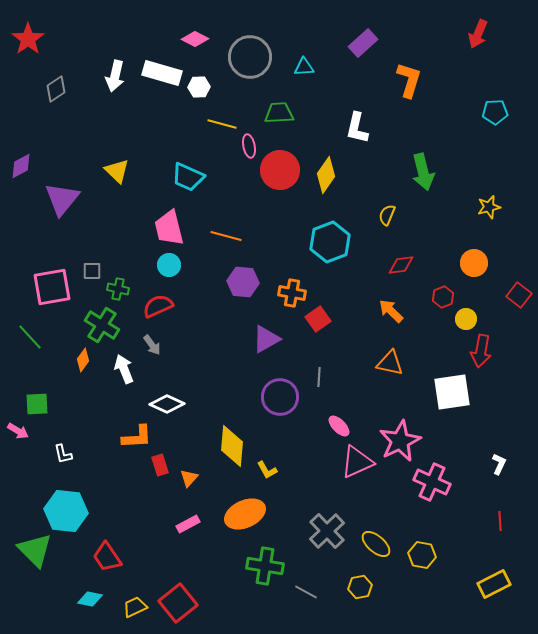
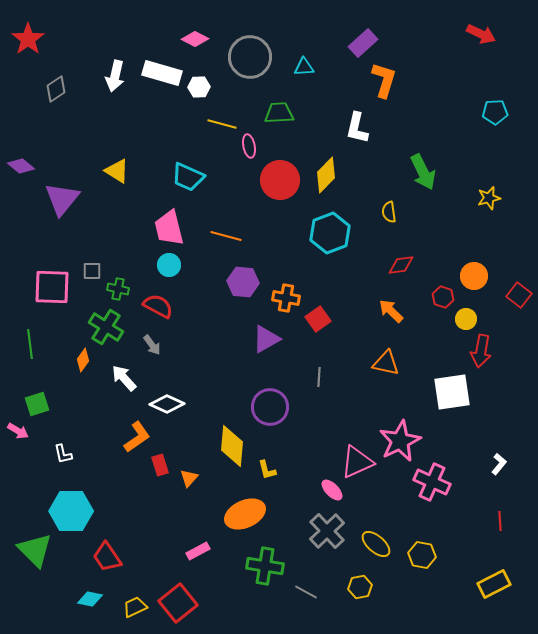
red arrow at (478, 34): moved 3 px right; rotated 88 degrees counterclockwise
orange L-shape at (409, 80): moved 25 px left
purple diamond at (21, 166): rotated 68 degrees clockwise
red circle at (280, 170): moved 10 px down
yellow triangle at (117, 171): rotated 12 degrees counterclockwise
green arrow at (423, 172): rotated 12 degrees counterclockwise
yellow diamond at (326, 175): rotated 9 degrees clockwise
yellow star at (489, 207): moved 9 px up
yellow semicircle at (387, 215): moved 2 px right, 3 px up; rotated 30 degrees counterclockwise
cyan hexagon at (330, 242): moved 9 px up
orange circle at (474, 263): moved 13 px down
pink square at (52, 287): rotated 12 degrees clockwise
orange cross at (292, 293): moved 6 px left, 5 px down
red hexagon at (443, 297): rotated 20 degrees counterclockwise
red semicircle at (158, 306): rotated 52 degrees clockwise
green cross at (102, 325): moved 4 px right, 2 px down
green line at (30, 337): moved 7 px down; rotated 36 degrees clockwise
orange triangle at (390, 363): moved 4 px left
white arrow at (124, 369): moved 9 px down; rotated 20 degrees counterclockwise
purple circle at (280, 397): moved 10 px left, 10 px down
green square at (37, 404): rotated 15 degrees counterclockwise
pink ellipse at (339, 426): moved 7 px left, 64 px down
orange L-shape at (137, 437): rotated 32 degrees counterclockwise
white L-shape at (499, 464): rotated 15 degrees clockwise
yellow L-shape at (267, 470): rotated 15 degrees clockwise
cyan hexagon at (66, 511): moved 5 px right; rotated 6 degrees counterclockwise
pink rectangle at (188, 524): moved 10 px right, 27 px down
